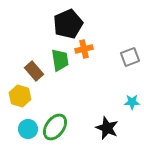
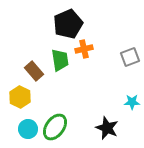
yellow hexagon: moved 1 px down; rotated 10 degrees clockwise
